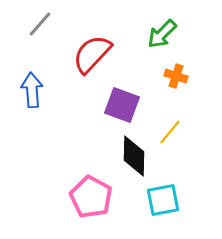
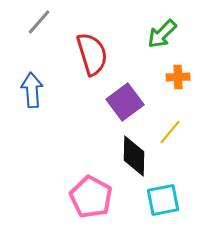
gray line: moved 1 px left, 2 px up
red semicircle: rotated 120 degrees clockwise
orange cross: moved 2 px right, 1 px down; rotated 20 degrees counterclockwise
purple square: moved 3 px right, 3 px up; rotated 33 degrees clockwise
